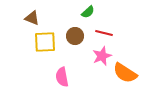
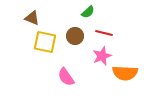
yellow square: rotated 15 degrees clockwise
orange semicircle: rotated 30 degrees counterclockwise
pink semicircle: moved 4 px right; rotated 24 degrees counterclockwise
